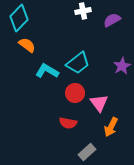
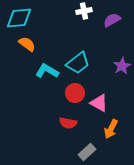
white cross: moved 1 px right
cyan diamond: rotated 40 degrees clockwise
orange semicircle: moved 1 px up
pink triangle: rotated 24 degrees counterclockwise
orange arrow: moved 2 px down
